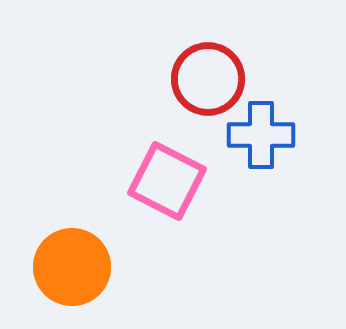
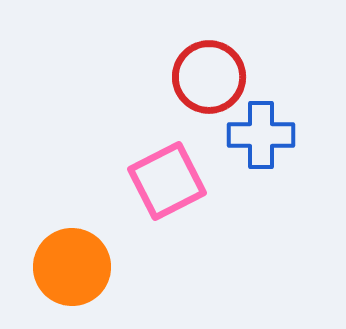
red circle: moved 1 px right, 2 px up
pink square: rotated 36 degrees clockwise
